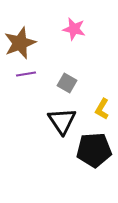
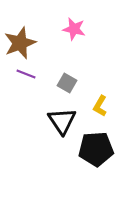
purple line: rotated 30 degrees clockwise
yellow L-shape: moved 2 px left, 3 px up
black pentagon: moved 2 px right, 1 px up
